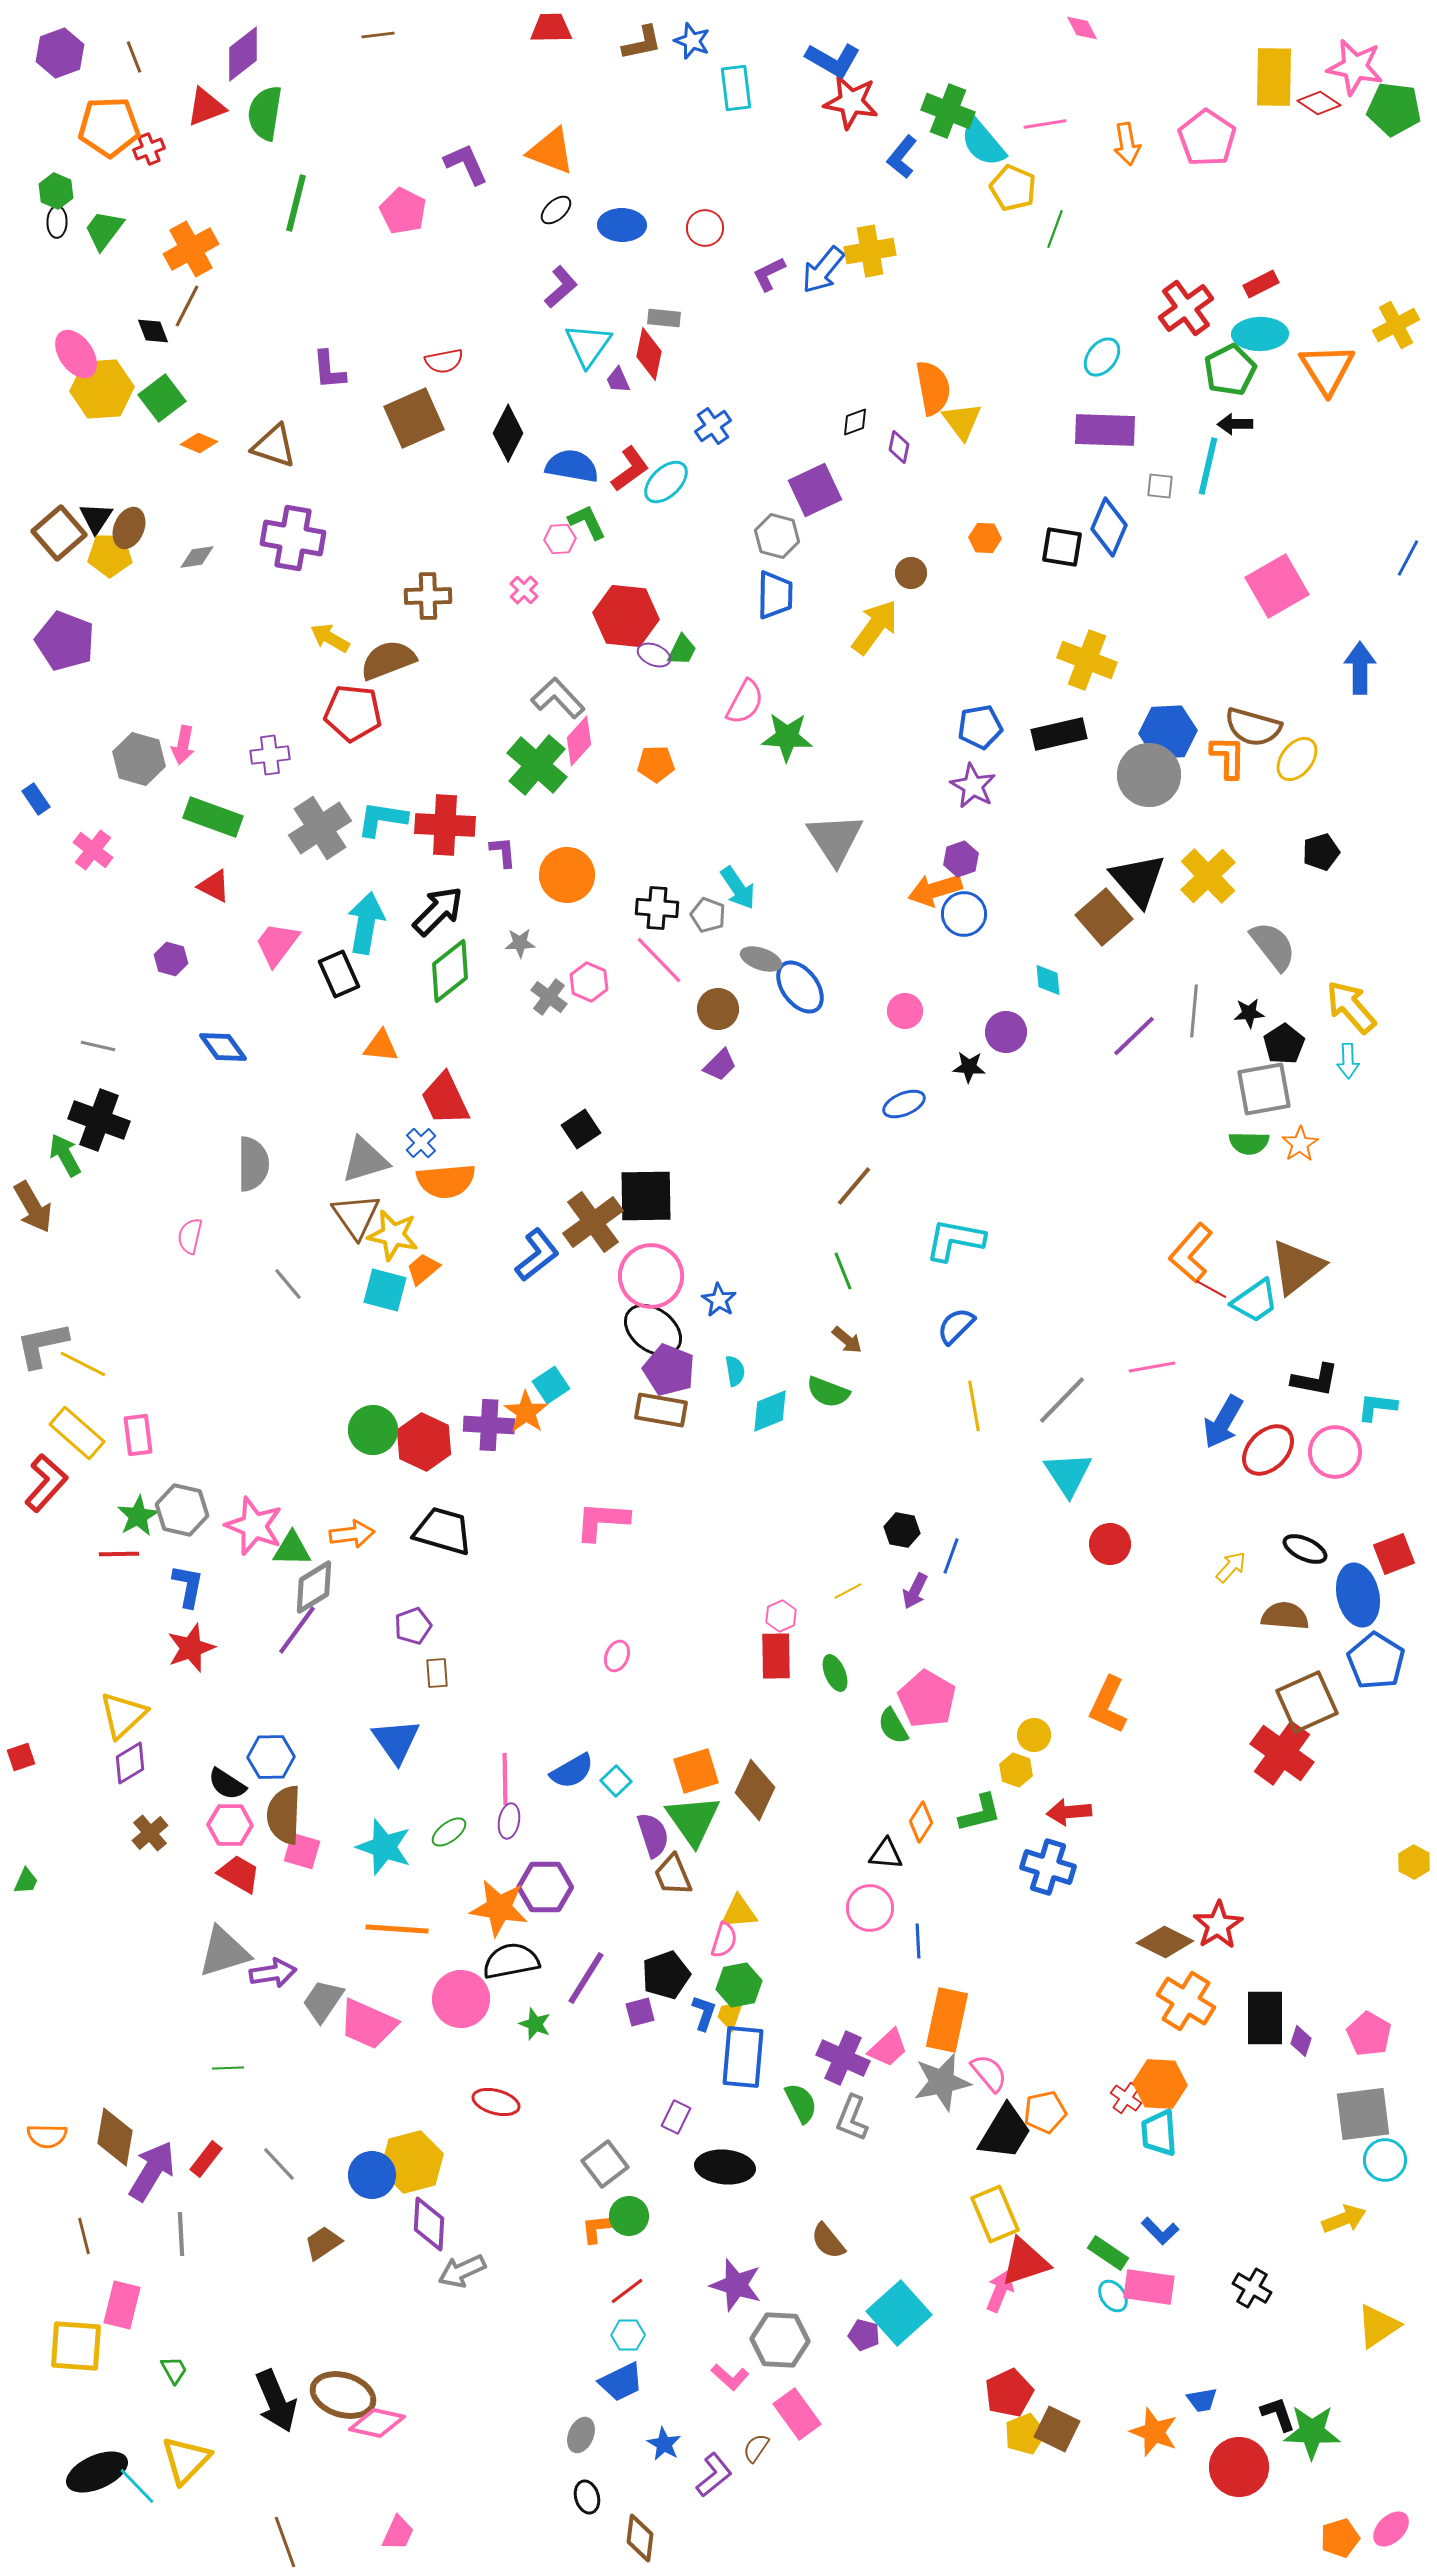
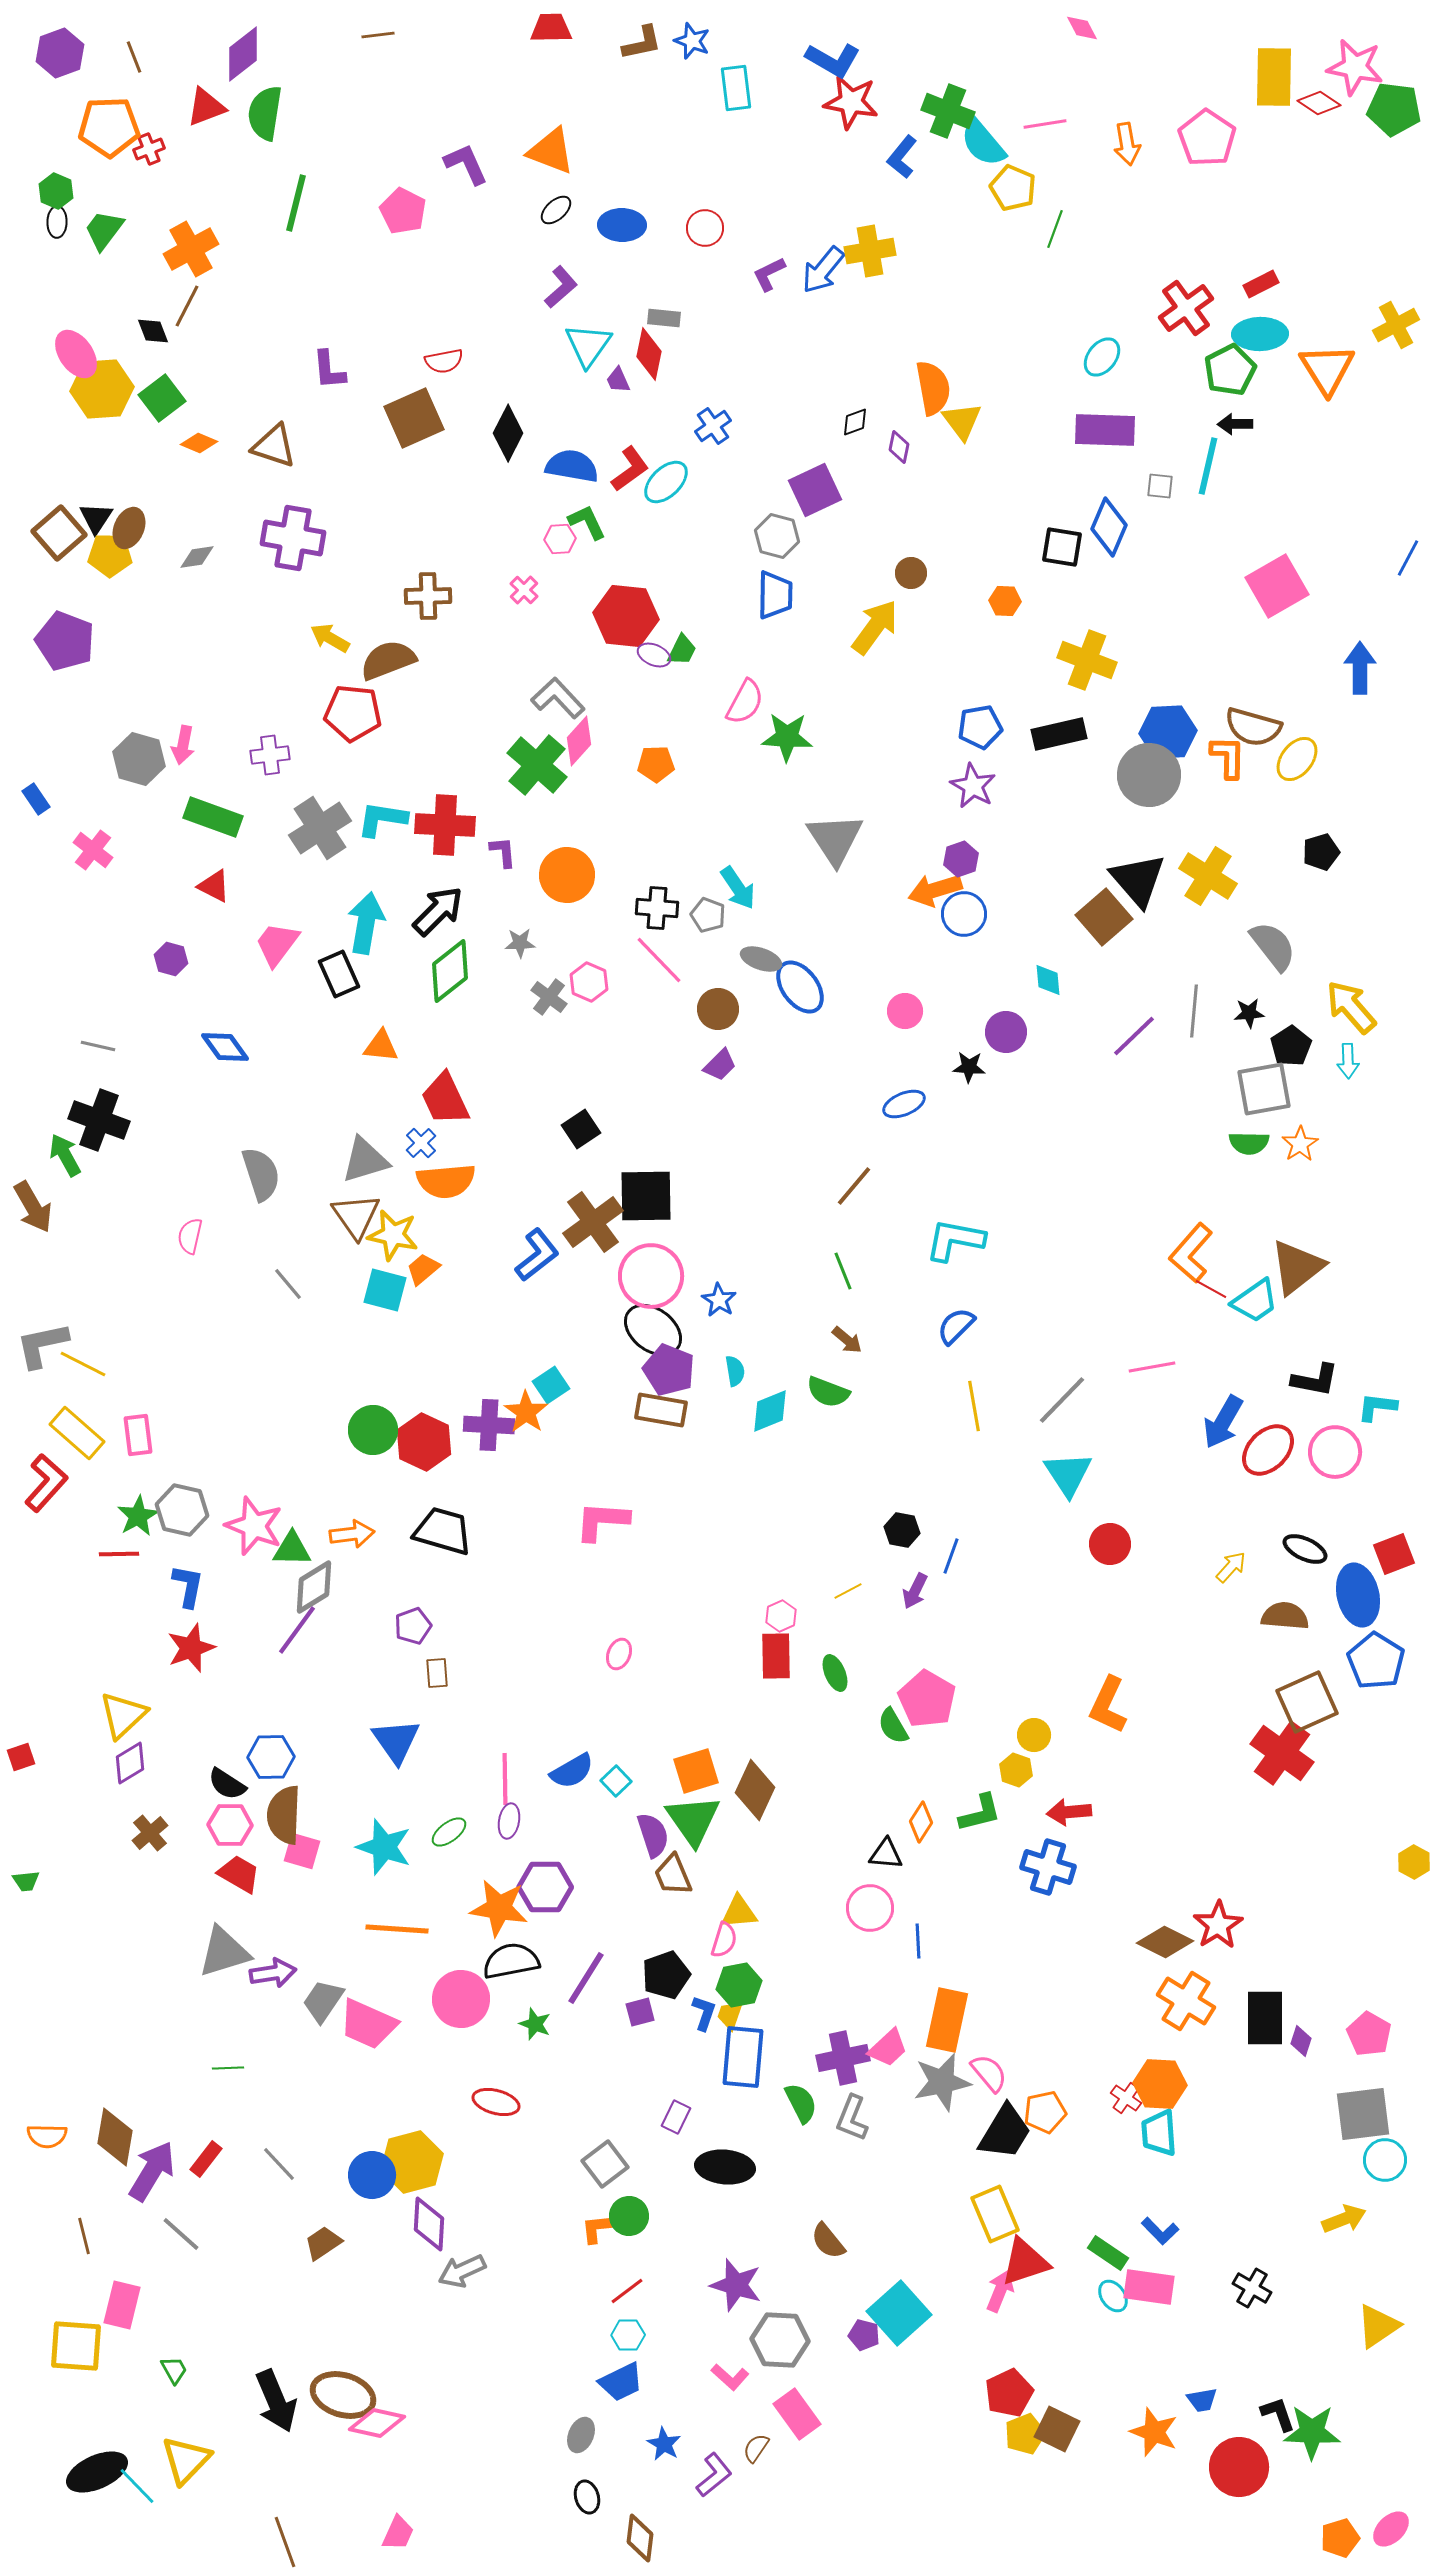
orange hexagon at (985, 538): moved 20 px right, 63 px down
yellow cross at (1208, 876): rotated 14 degrees counterclockwise
black pentagon at (1284, 1044): moved 7 px right, 2 px down
blue diamond at (223, 1047): moved 2 px right
gray semicircle at (253, 1164): moved 8 px right, 10 px down; rotated 18 degrees counterclockwise
pink ellipse at (617, 1656): moved 2 px right, 2 px up
green trapezoid at (26, 1881): rotated 60 degrees clockwise
purple cross at (843, 2058): rotated 36 degrees counterclockwise
gray line at (181, 2234): rotated 45 degrees counterclockwise
